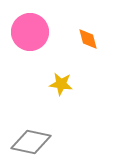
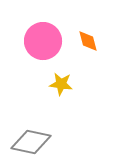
pink circle: moved 13 px right, 9 px down
orange diamond: moved 2 px down
